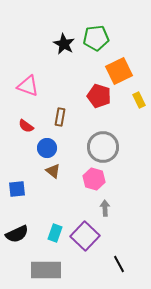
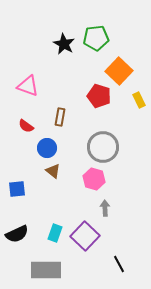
orange square: rotated 20 degrees counterclockwise
